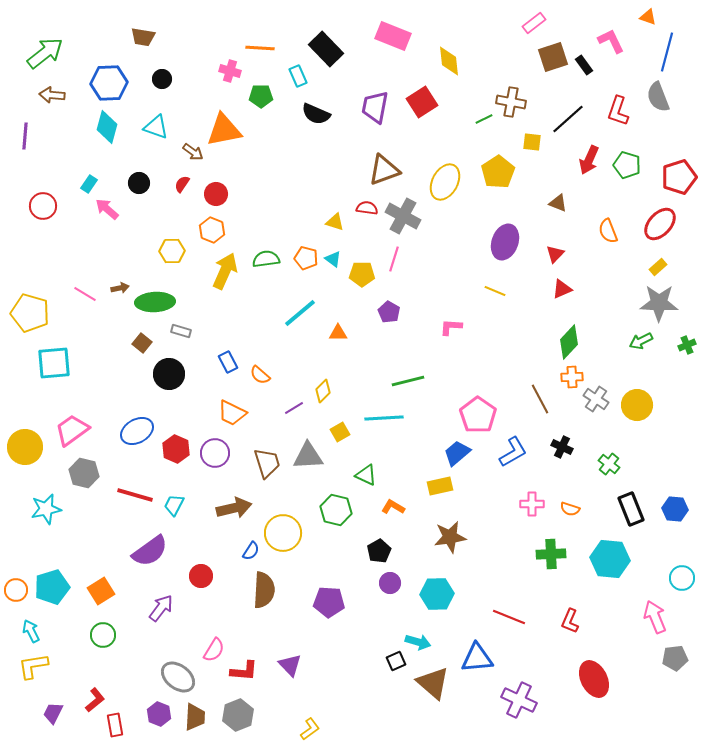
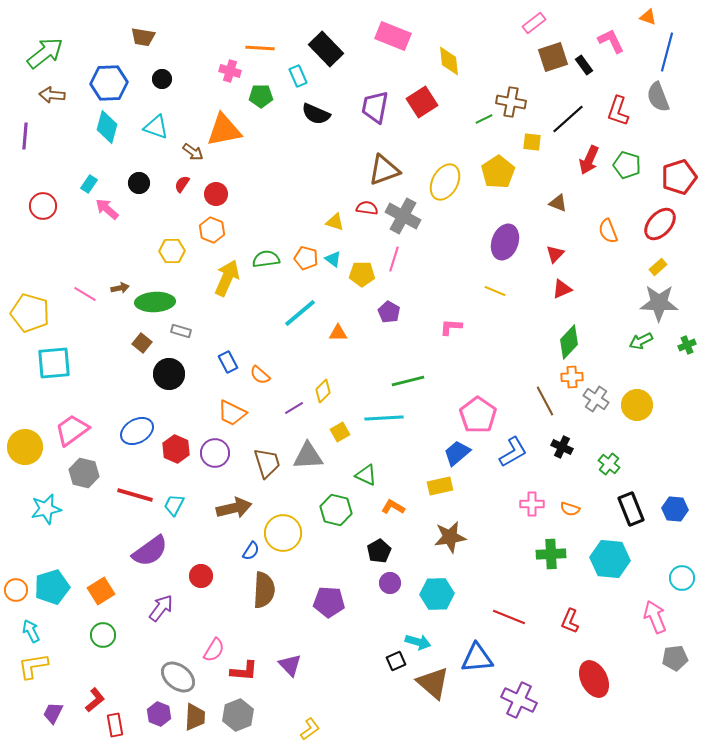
yellow arrow at (225, 271): moved 2 px right, 7 px down
brown line at (540, 399): moved 5 px right, 2 px down
